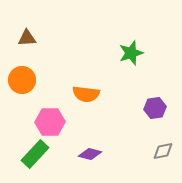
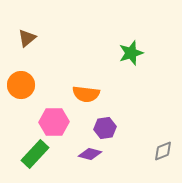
brown triangle: rotated 36 degrees counterclockwise
orange circle: moved 1 px left, 5 px down
purple hexagon: moved 50 px left, 20 px down
pink hexagon: moved 4 px right
gray diamond: rotated 10 degrees counterclockwise
